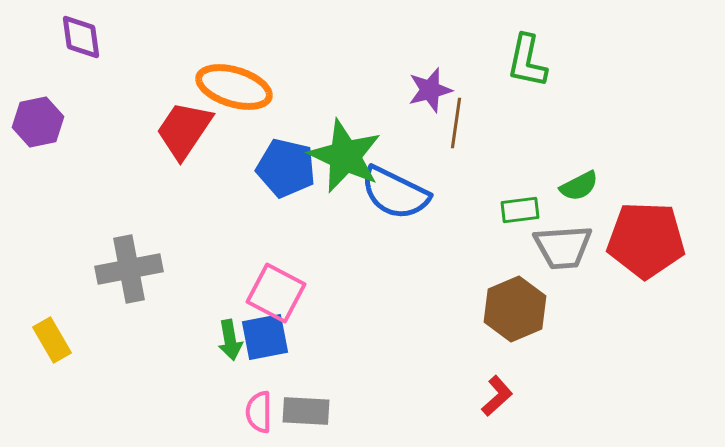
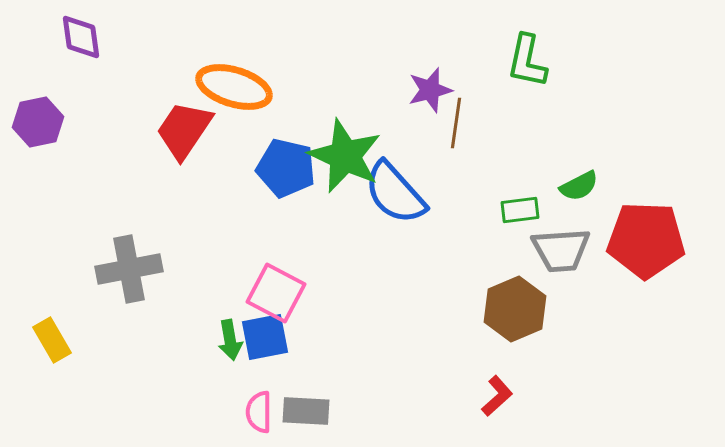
blue semicircle: rotated 22 degrees clockwise
gray trapezoid: moved 2 px left, 3 px down
